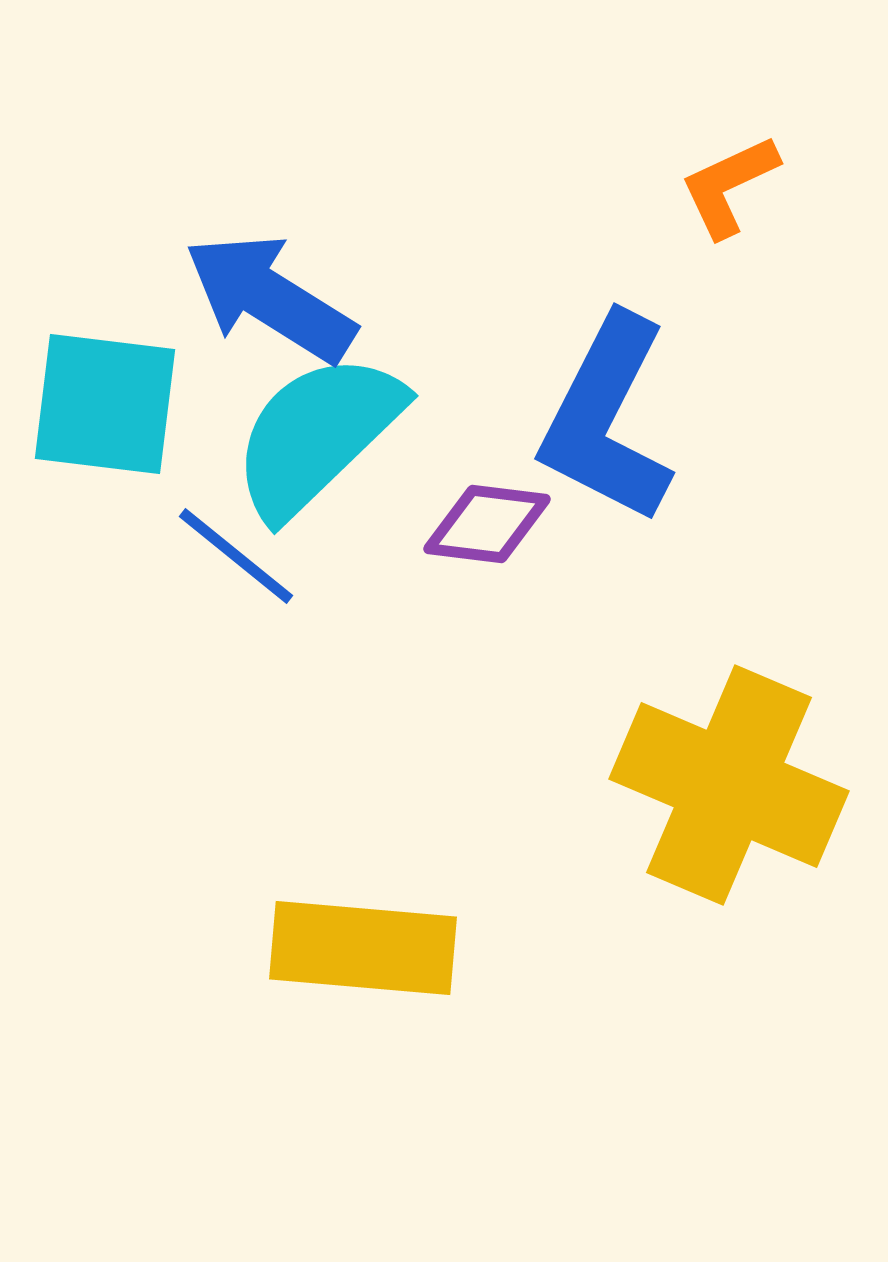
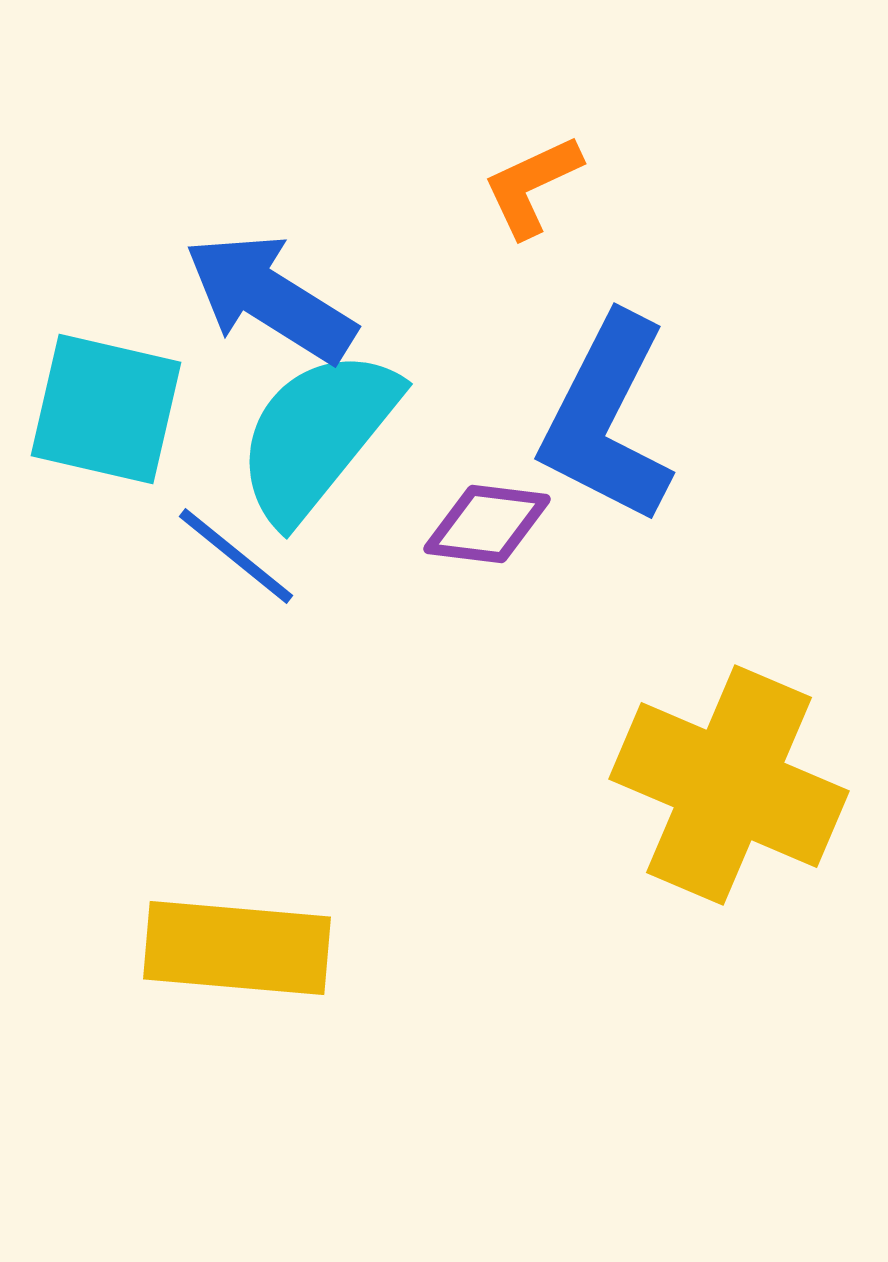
orange L-shape: moved 197 px left
cyan square: moved 1 px right, 5 px down; rotated 6 degrees clockwise
cyan semicircle: rotated 7 degrees counterclockwise
yellow rectangle: moved 126 px left
